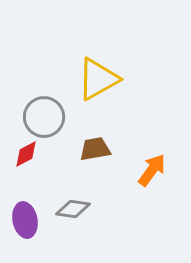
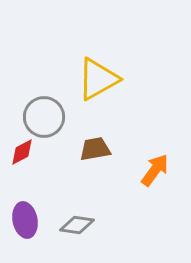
red diamond: moved 4 px left, 2 px up
orange arrow: moved 3 px right
gray diamond: moved 4 px right, 16 px down
